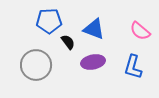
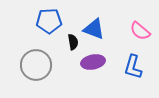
black semicircle: moved 5 px right; rotated 28 degrees clockwise
